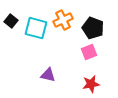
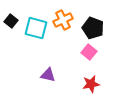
pink square: rotated 28 degrees counterclockwise
